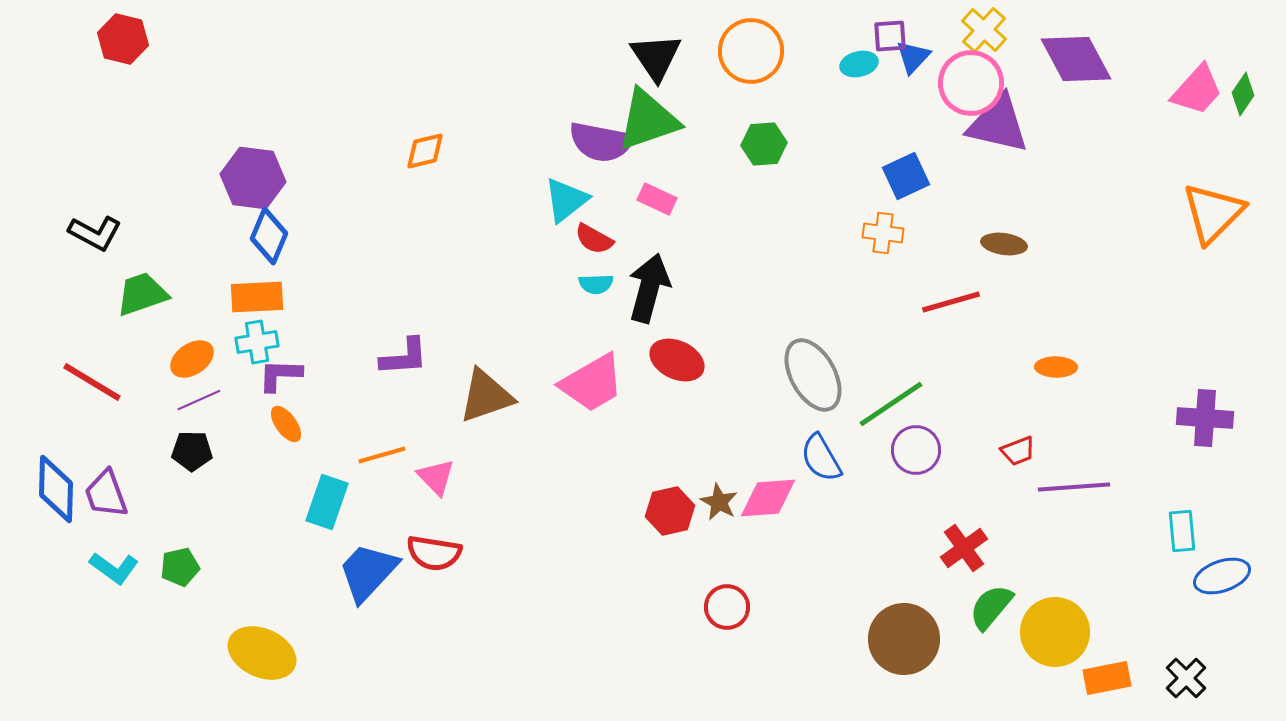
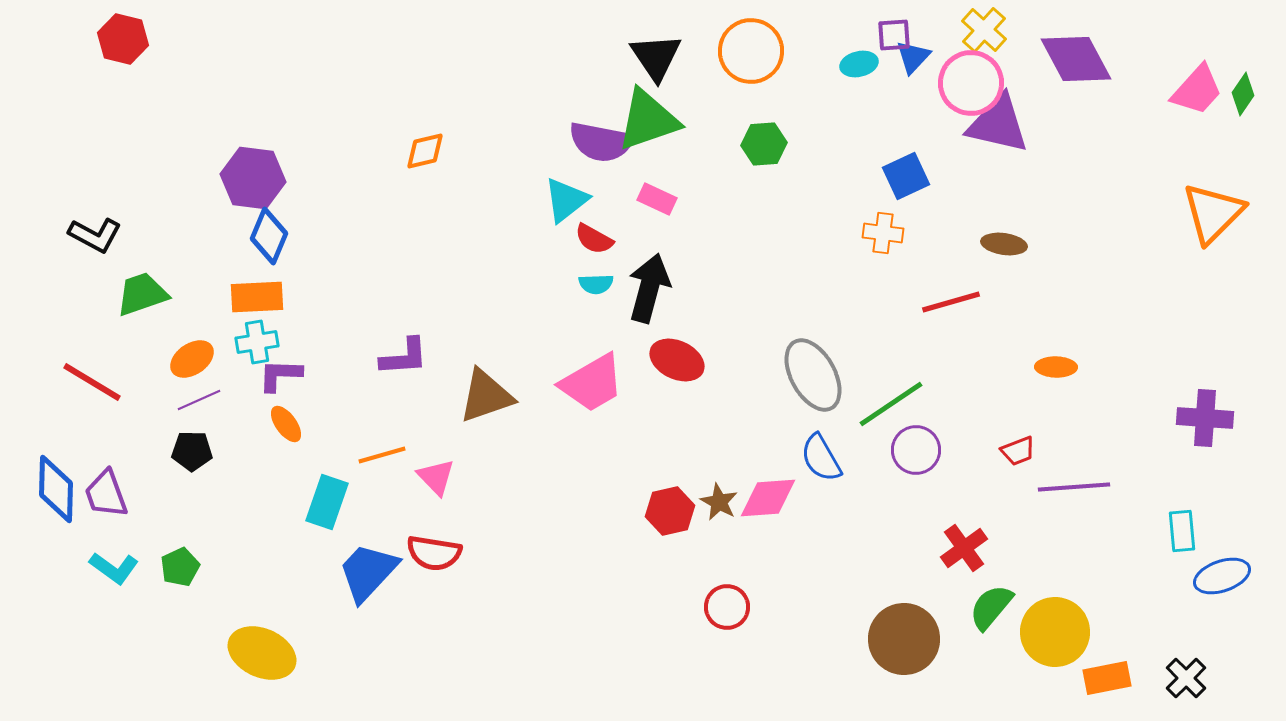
purple square at (890, 36): moved 4 px right, 1 px up
black L-shape at (95, 233): moved 2 px down
green pentagon at (180, 567): rotated 12 degrees counterclockwise
